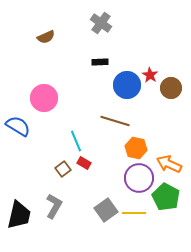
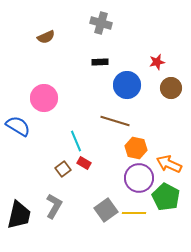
gray cross: rotated 20 degrees counterclockwise
red star: moved 7 px right, 13 px up; rotated 28 degrees clockwise
